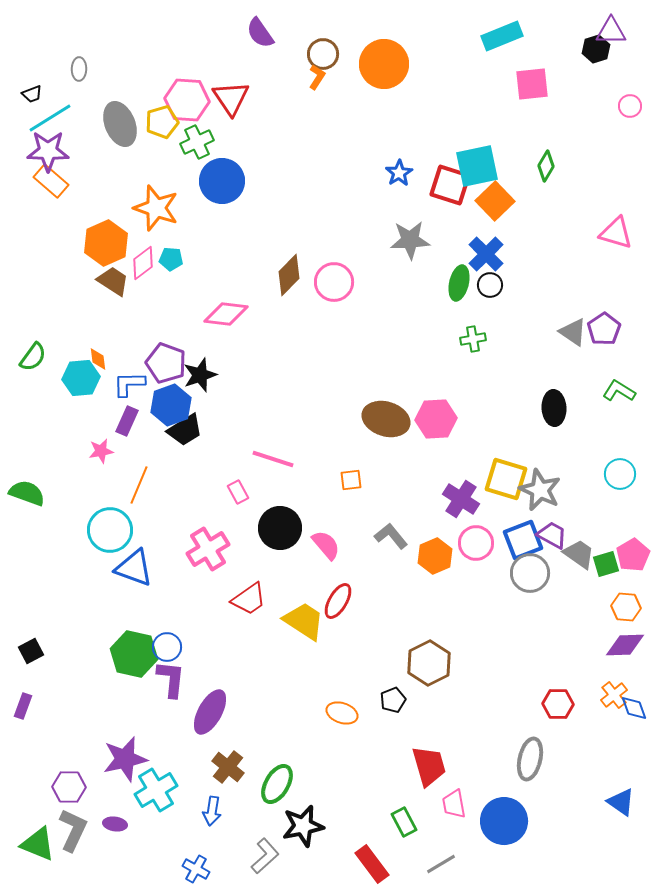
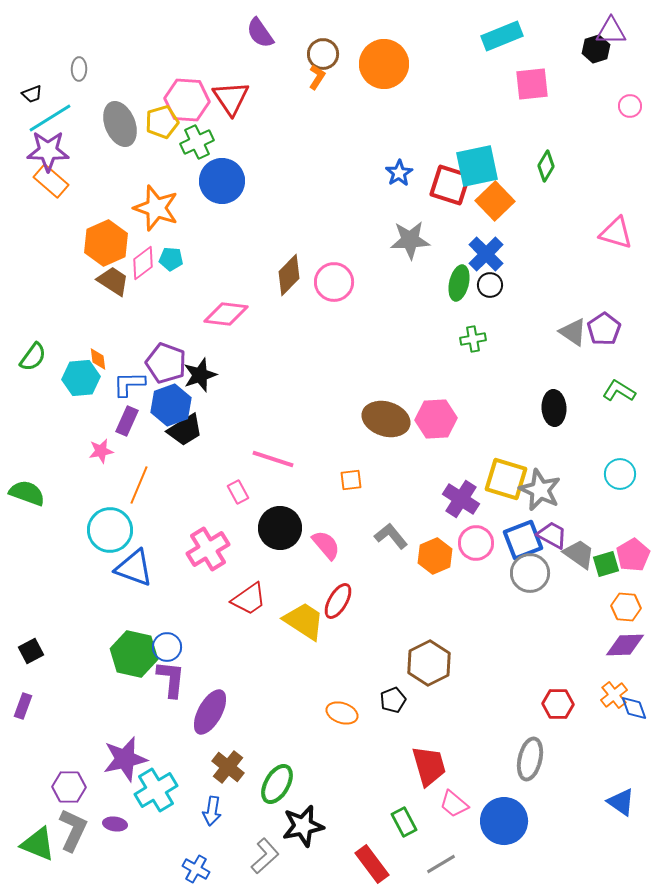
pink trapezoid at (454, 804): rotated 40 degrees counterclockwise
